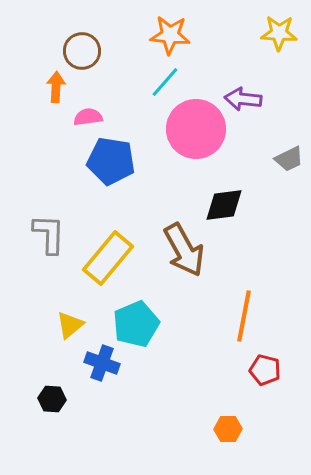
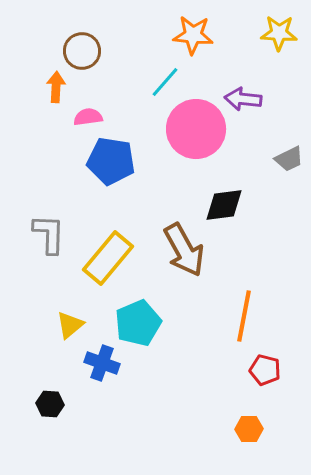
orange star: moved 23 px right
cyan pentagon: moved 2 px right, 1 px up
black hexagon: moved 2 px left, 5 px down
orange hexagon: moved 21 px right
